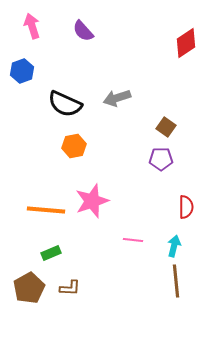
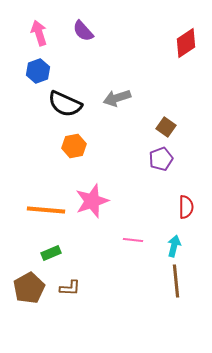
pink arrow: moved 7 px right, 7 px down
blue hexagon: moved 16 px right
purple pentagon: rotated 20 degrees counterclockwise
